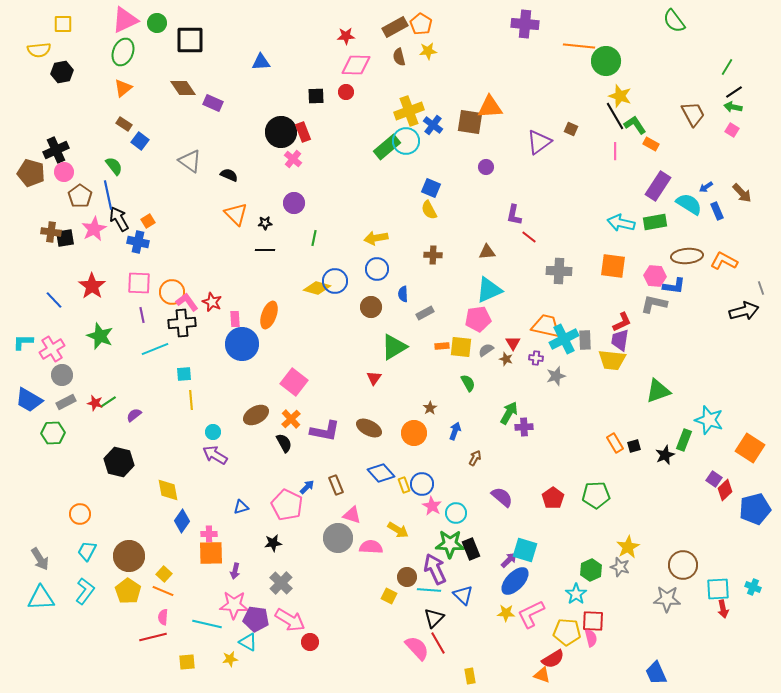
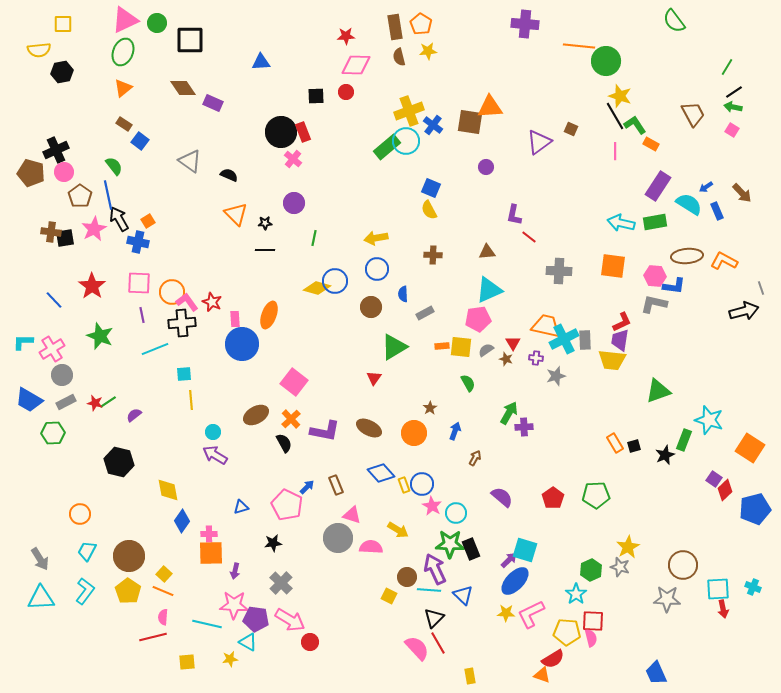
brown rectangle at (395, 27): rotated 70 degrees counterclockwise
